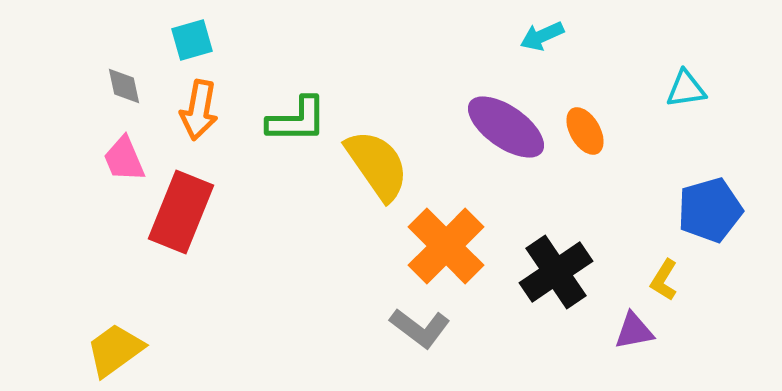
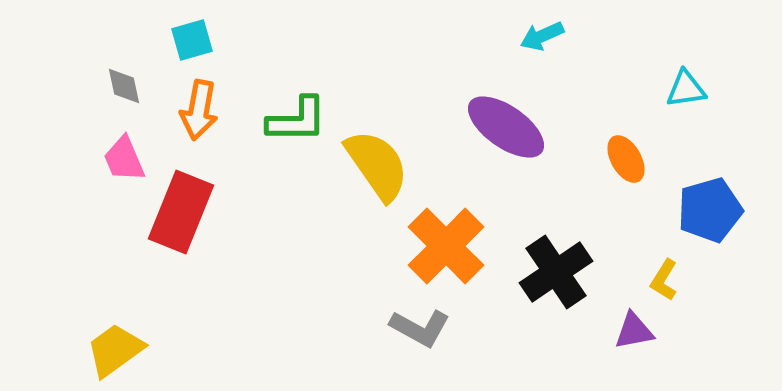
orange ellipse: moved 41 px right, 28 px down
gray L-shape: rotated 8 degrees counterclockwise
